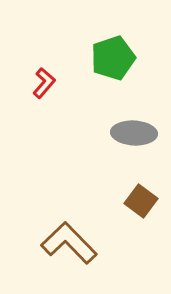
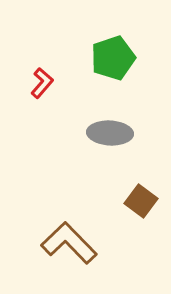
red L-shape: moved 2 px left
gray ellipse: moved 24 px left
